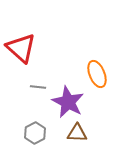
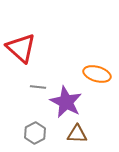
orange ellipse: rotated 52 degrees counterclockwise
purple star: moved 2 px left
brown triangle: moved 1 px down
